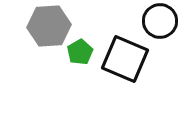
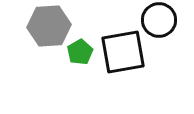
black circle: moved 1 px left, 1 px up
black square: moved 2 px left, 7 px up; rotated 33 degrees counterclockwise
